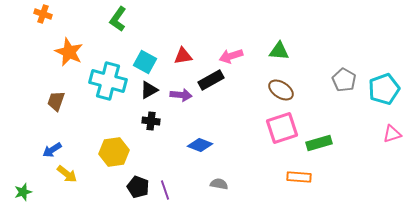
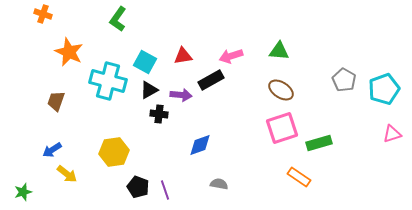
black cross: moved 8 px right, 7 px up
blue diamond: rotated 40 degrees counterclockwise
orange rectangle: rotated 30 degrees clockwise
